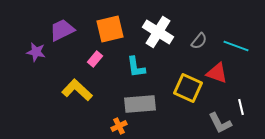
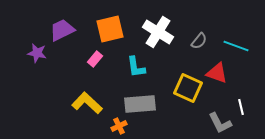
purple star: moved 1 px right, 1 px down
yellow L-shape: moved 10 px right, 13 px down
